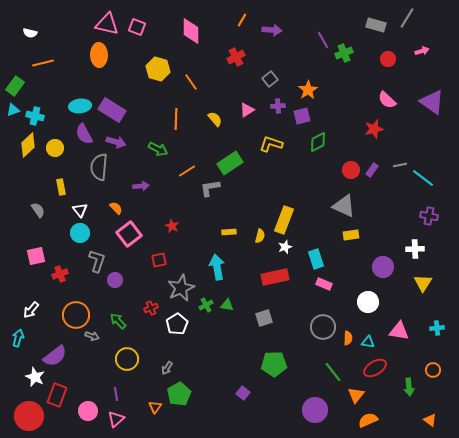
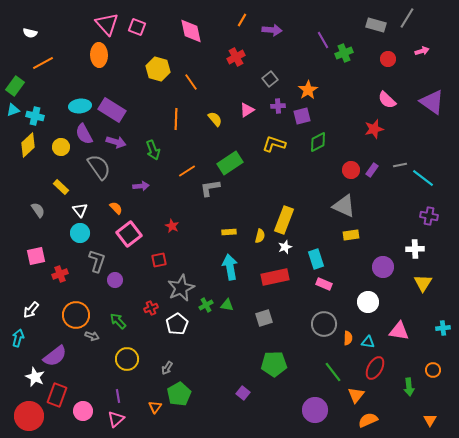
pink triangle at (107, 24): rotated 35 degrees clockwise
pink diamond at (191, 31): rotated 12 degrees counterclockwise
orange line at (43, 63): rotated 15 degrees counterclockwise
yellow L-shape at (271, 144): moved 3 px right
yellow circle at (55, 148): moved 6 px right, 1 px up
green arrow at (158, 149): moved 5 px left, 1 px down; rotated 42 degrees clockwise
gray semicircle at (99, 167): rotated 140 degrees clockwise
yellow rectangle at (61, 187): rotated 35 degrees counterclockwise
cyan arrow at (217, 267): moved 13 px right
gray circle at (323, 327): moved 1 px right, 3 px up
cyan cross at (437, 328): moved 6 px right
red ellipse at (375, 368): rotated 30 degrees counterclockwise
purple line at (116, 394): moved 2 px right, 2 px down
pink circle at (88, 411): moved 5 px left
orange triangle at (430, 420): rotated 24 degrees clockwise
